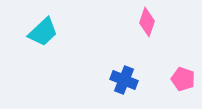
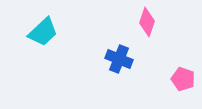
blue cross: moved 5 px left, 21 px up
